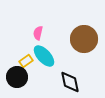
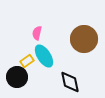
pink semicircle: moved 1 px left
cyan ellipse: rotated 10 degrees clockwise
yellow rectangle: moved 1 px right
